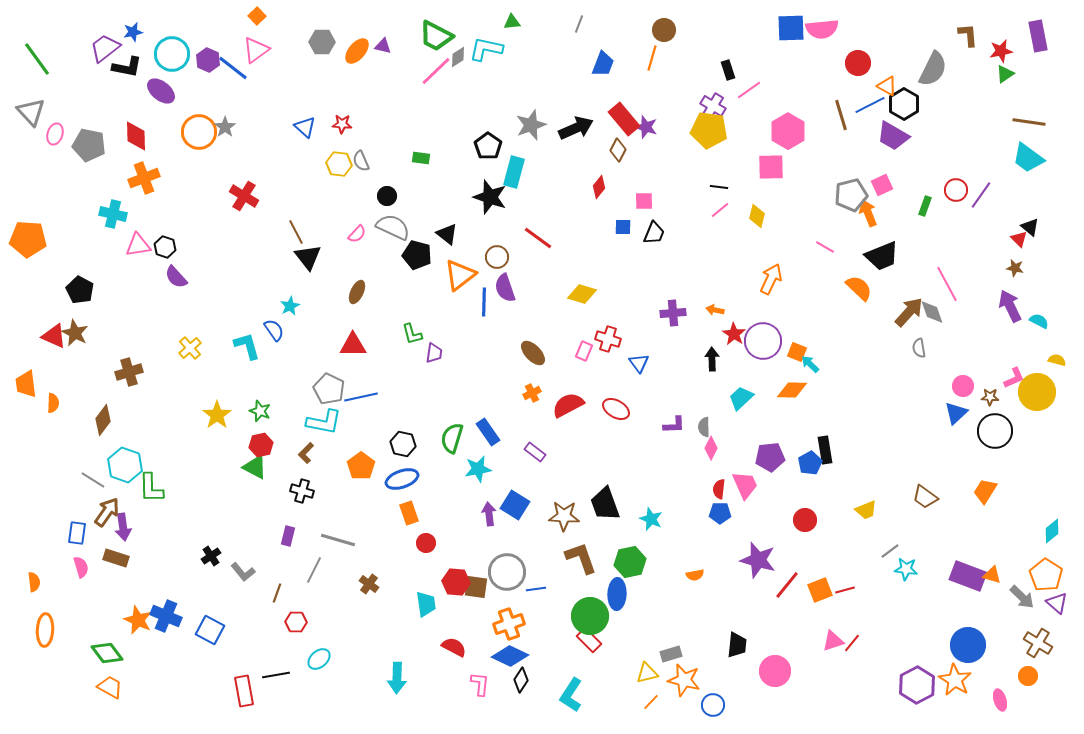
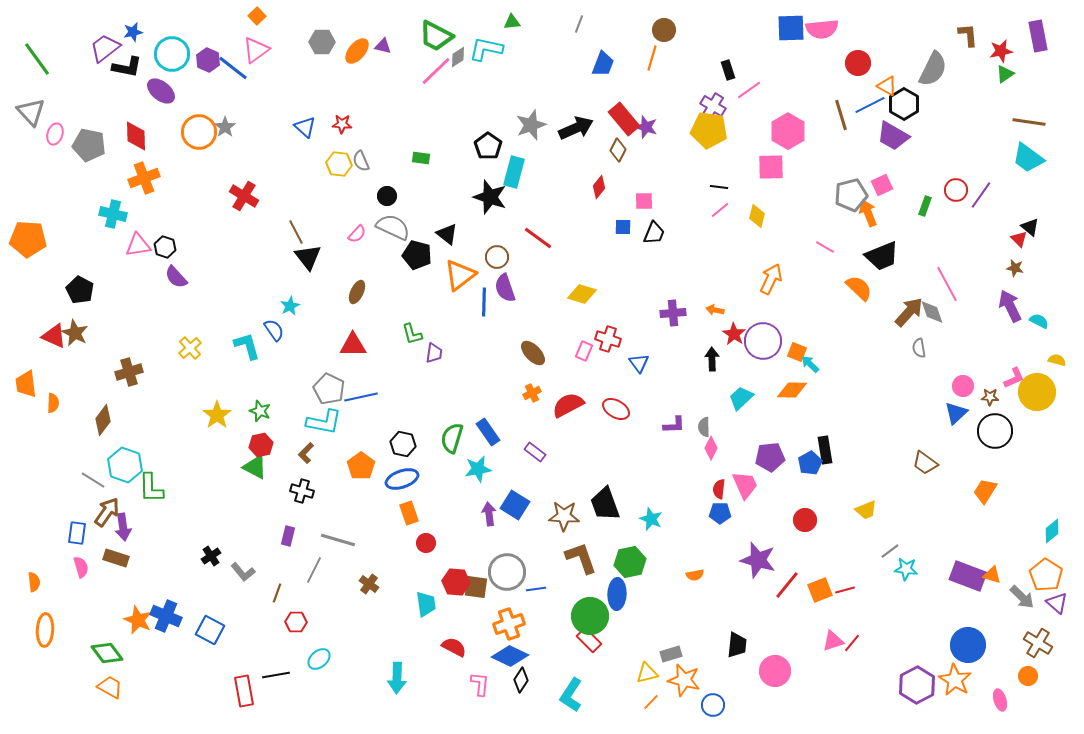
brown trapezoid at (925, 497): moved 34 px up
